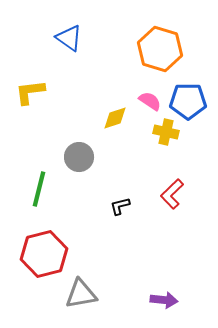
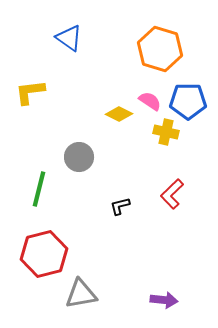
yellow diamond: moved 4 px right, 4 px up; rotated 44 degrees clockwise
